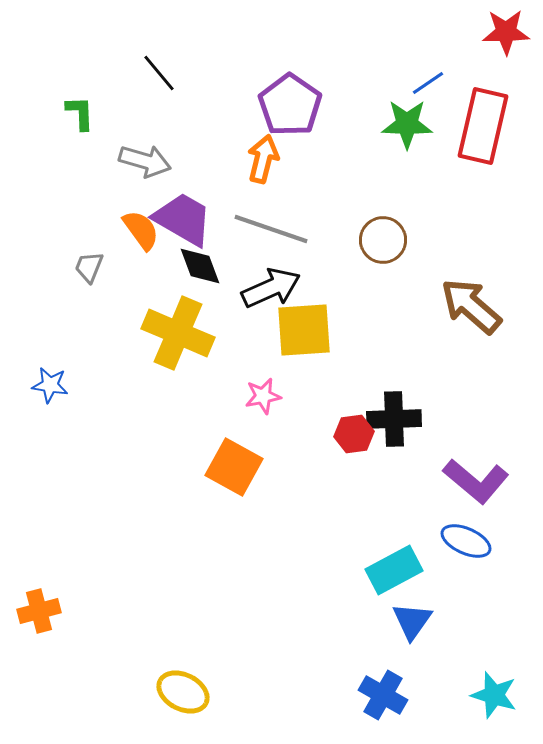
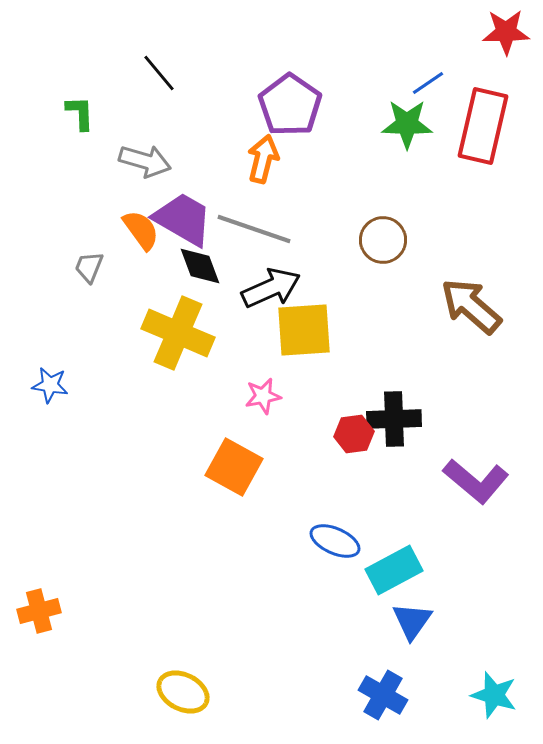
gray line: moved 17 px left
blue ellipse: moved 131 px left
